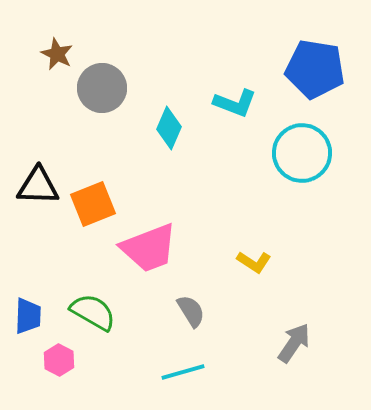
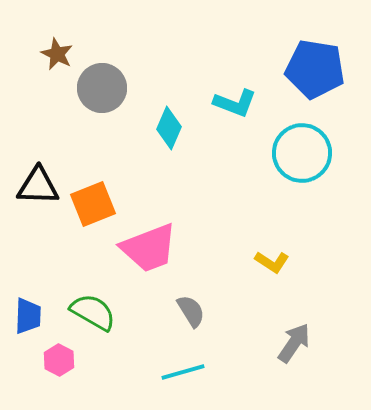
yellow L-shape: moved 18 px right
